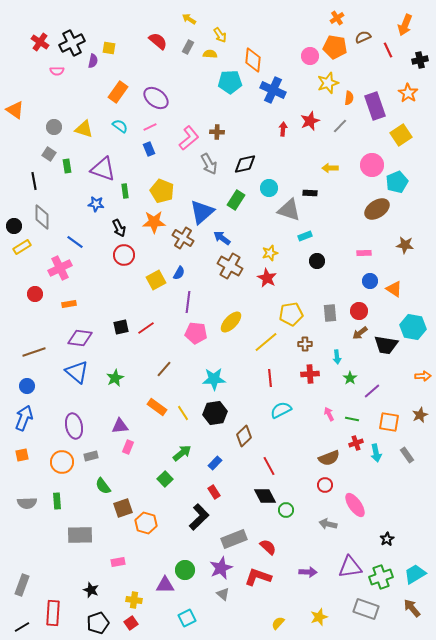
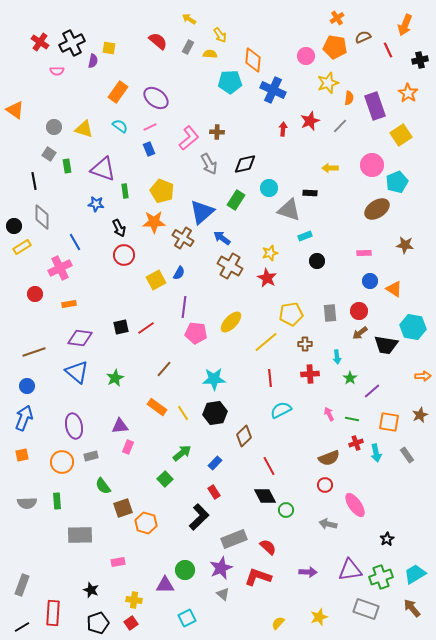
pink circle at (310, 56): moved 4 px left
blue line at (75, 242): rotated 24 degrees clockwise
purple line at (188, 302): moved 4 px left, 5 px down
purple triangle at (350, 567): moved 3 px down
